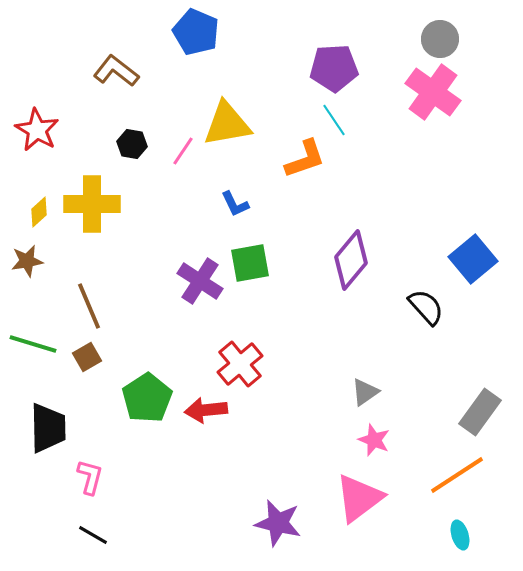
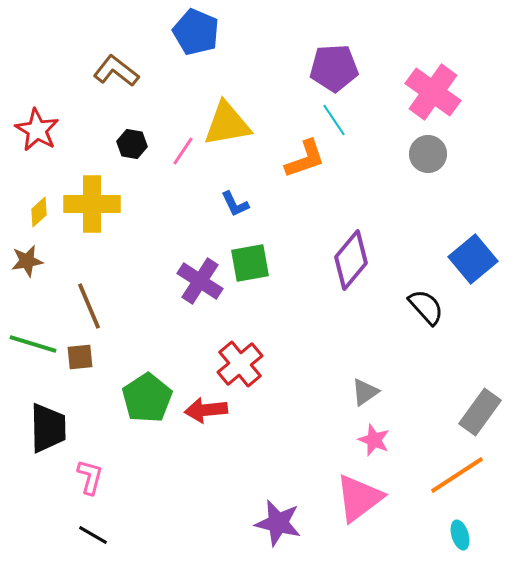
gray circle: moved 12 px left, 115 px down
brown square: moved 7 px left; rotated 24 degrees clockwise
